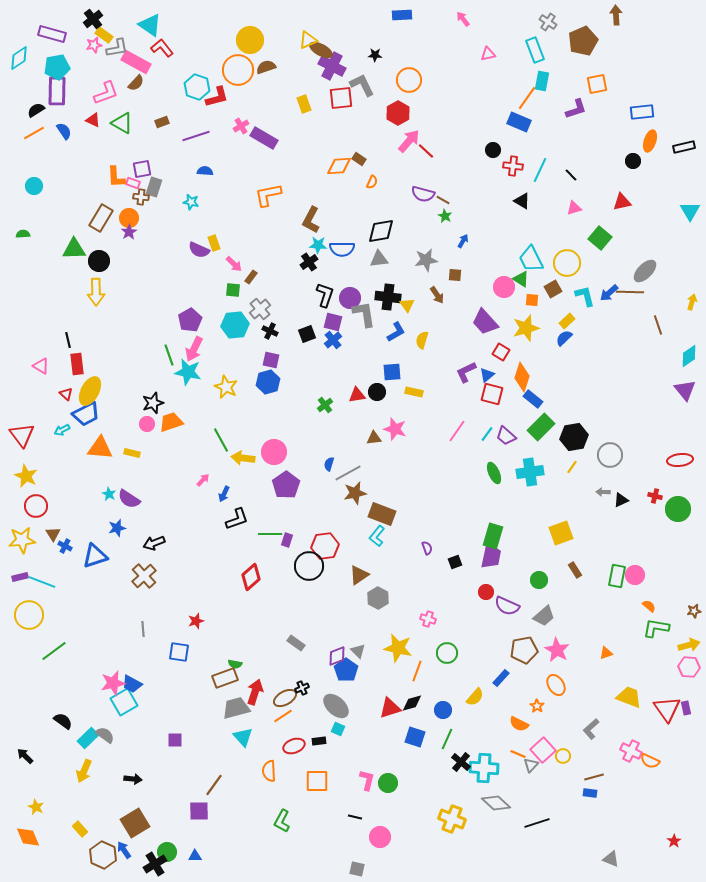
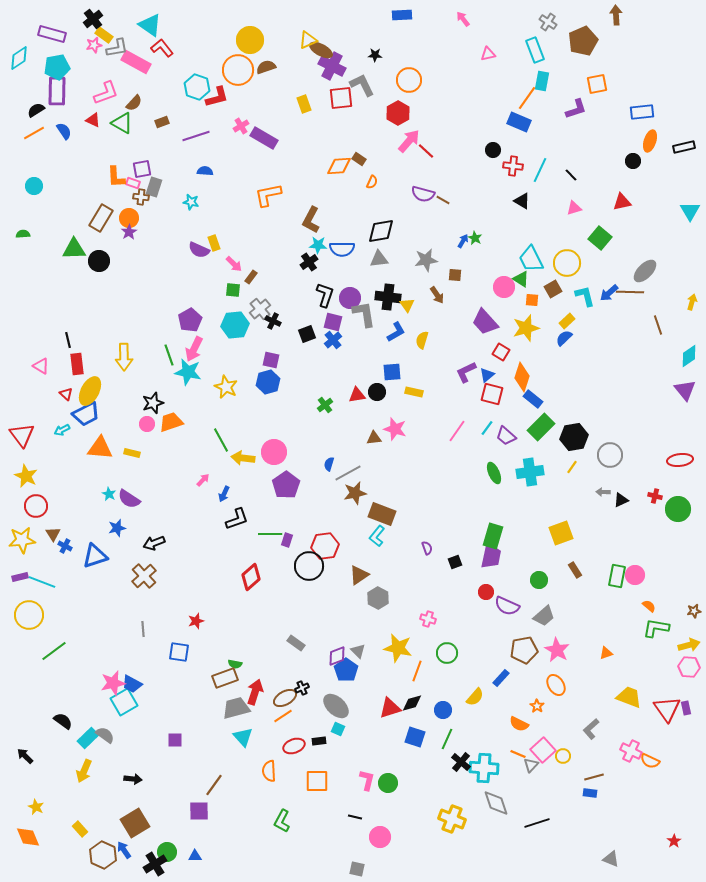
brown semicircle at (136, 83): moved 2 px left, 20 px down
green star at (445, 216): moved 30 px right, 22 px down
yellow arrow at (96, 292): moved 28 px right, 65 px down
black cross at (270, 331): moved 3 px right, 10 px up
cyan line at (487, 434): moved 6 px up
gray diamond at (496, 803): rotated 28 degrees clockwise
